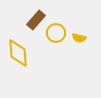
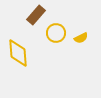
brown rectangle: moved 5 px up
yellow semicircle: moved 2 px right; rotated 40 degrees counterclockwise
